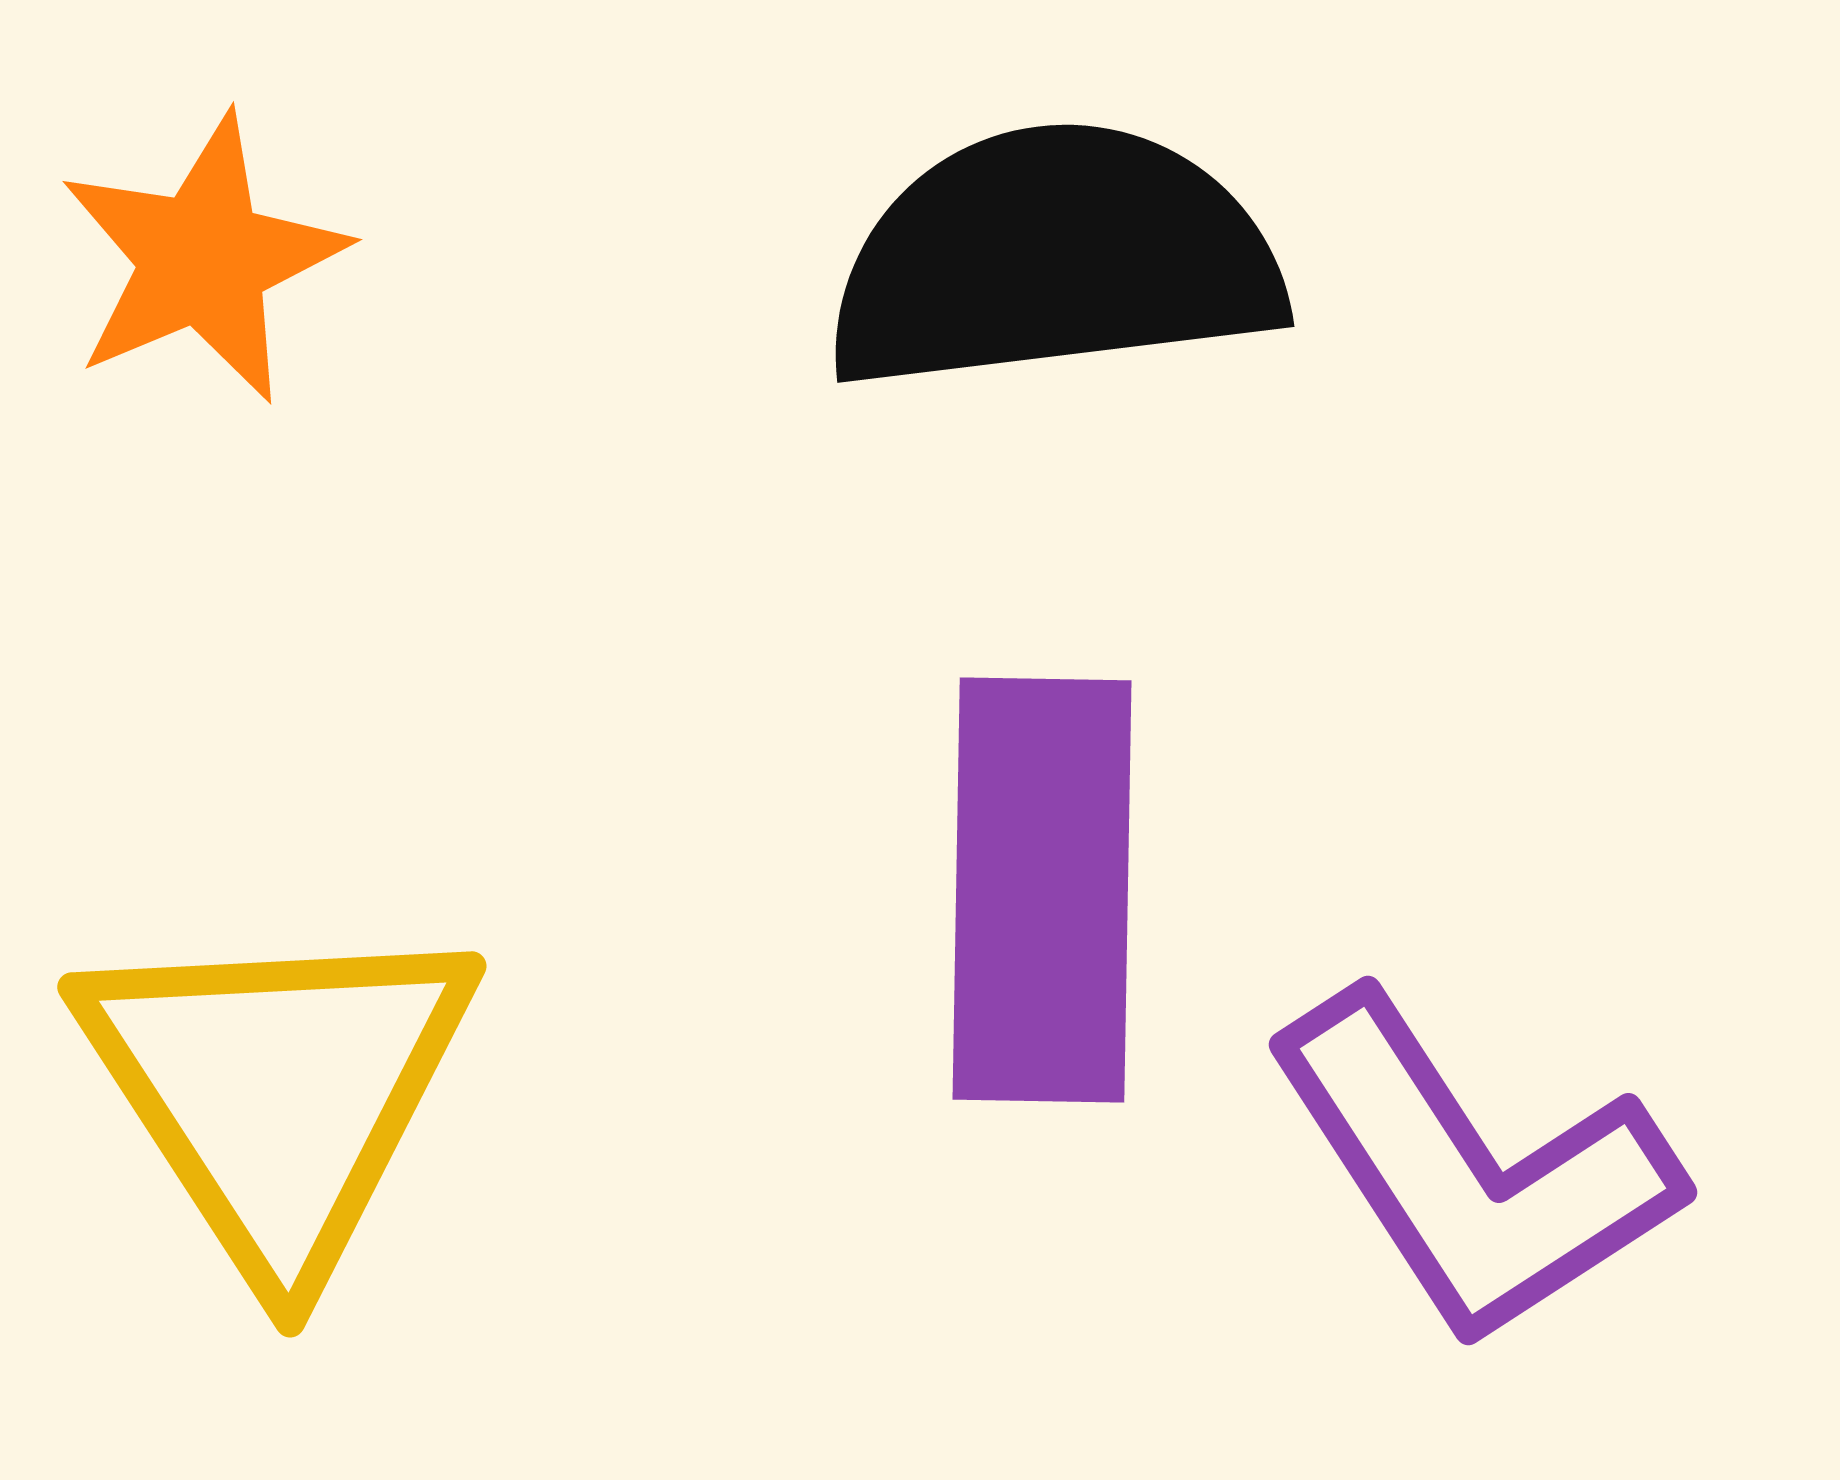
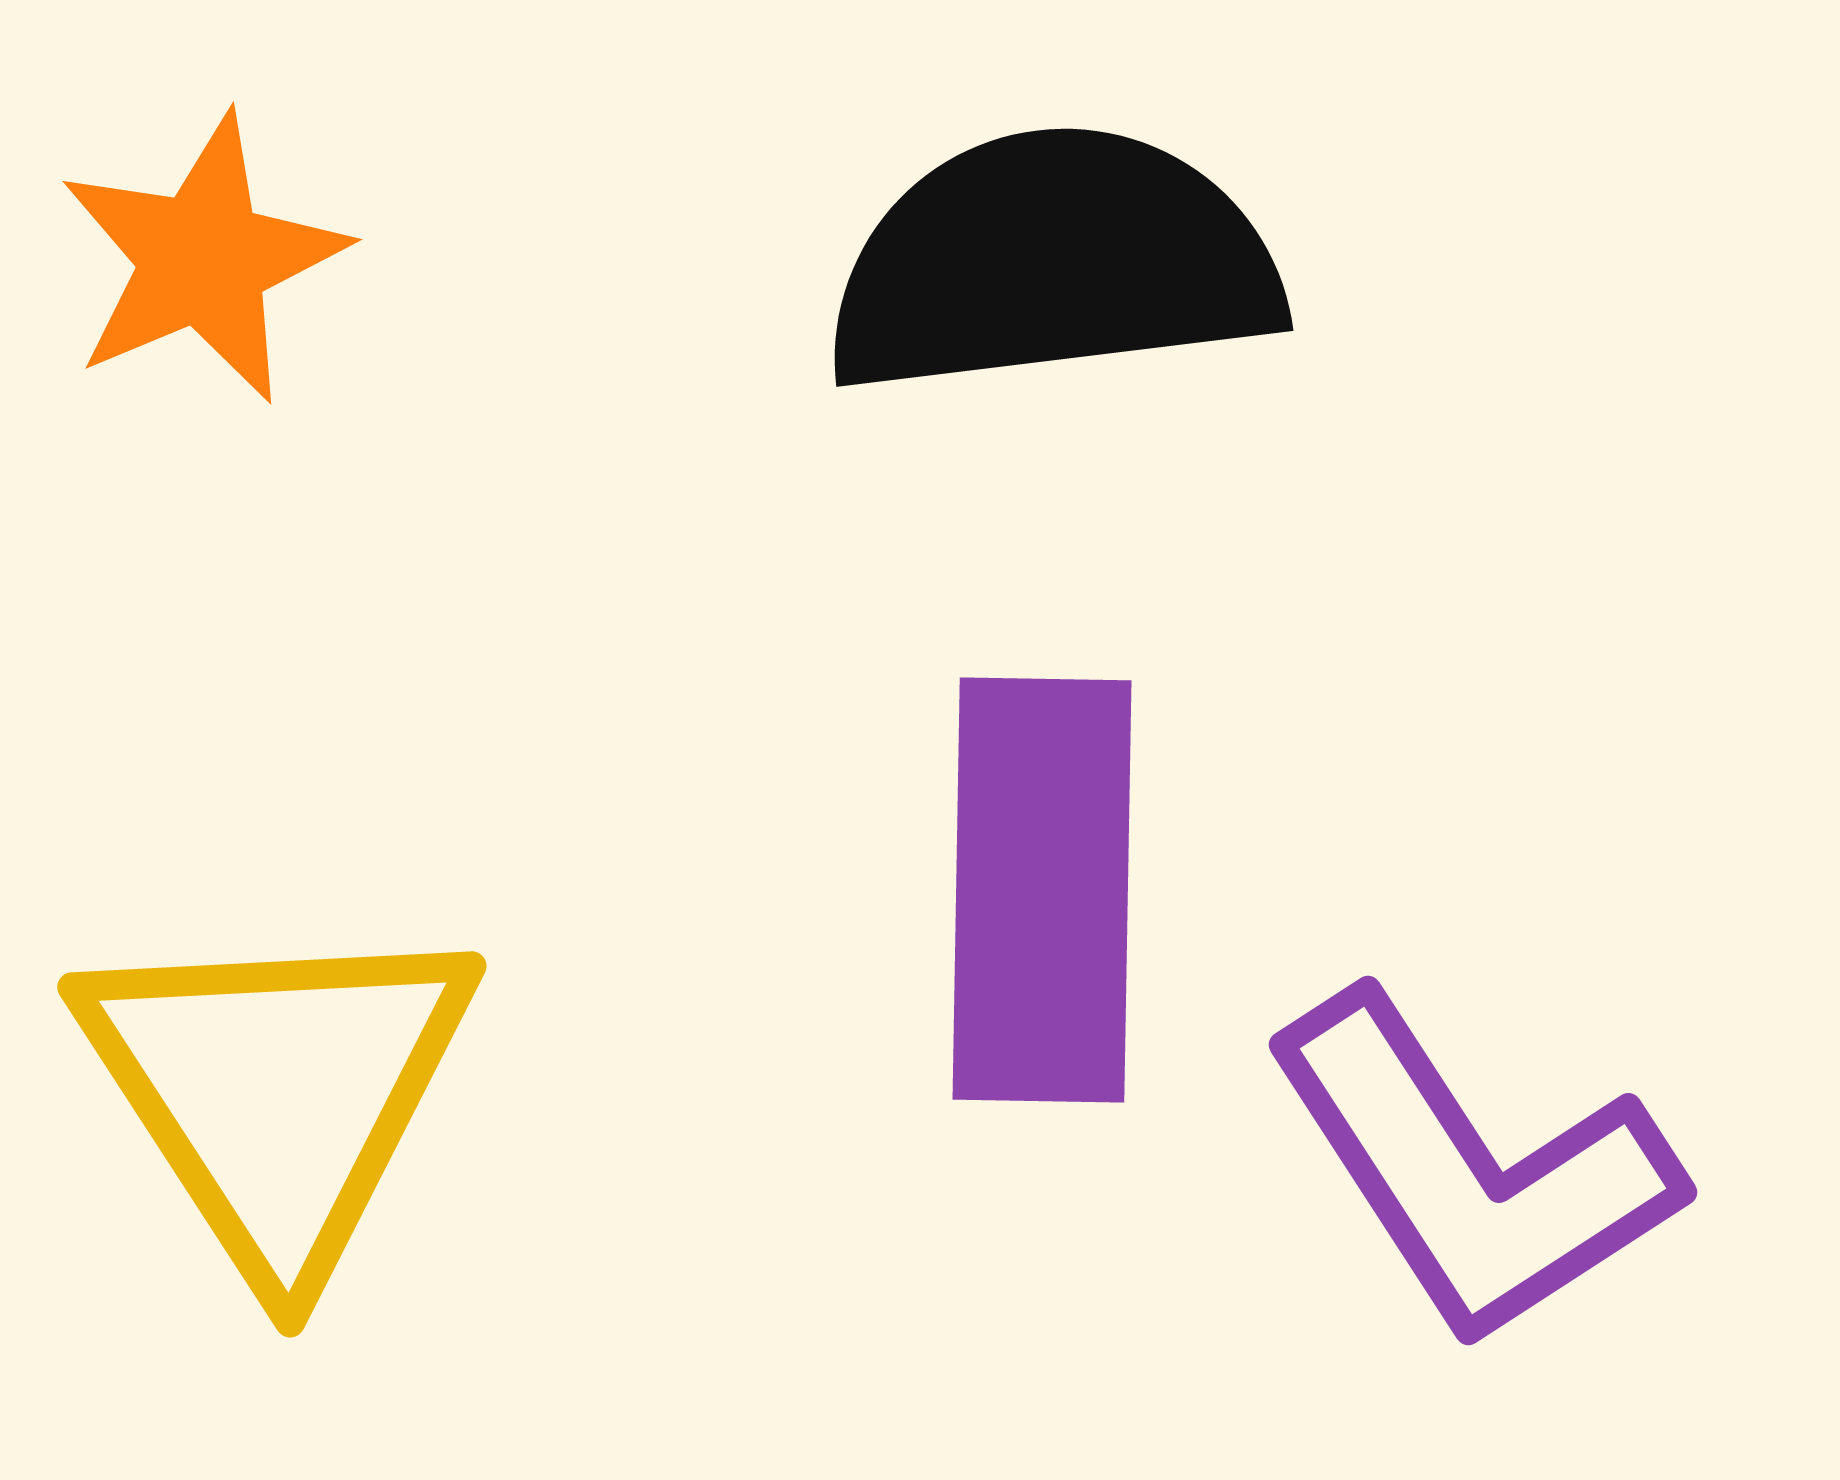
black semicircle: moved 1 px left, 4 px down
